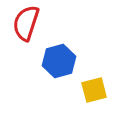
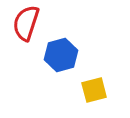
blue hexagon: moved 2 px right, 6 px up
